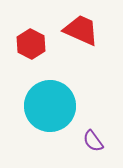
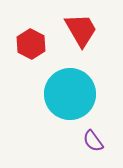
red trapezoid: rotated 36 degrees clockwise
cyan circle: moved 20 px right, 12 px up
